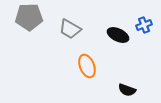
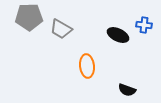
blue cross: rotated 28 degrees clockwise
gray trapezoid: moved 9 px left
orange ellipse: rotated 15 degrees clockwise
